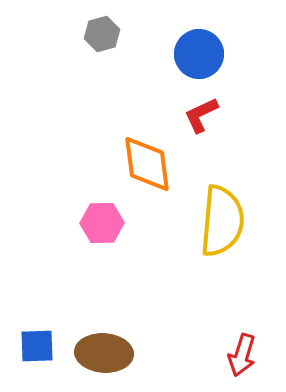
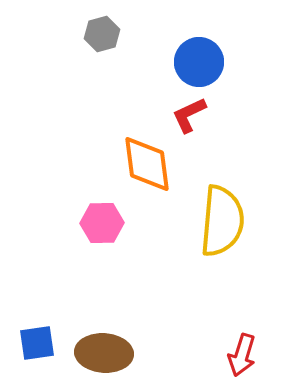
blue circle: moved 8 px down
red L-shape: moved 12 px left
blue square: moved 3 px up; rotated 6 degrees counterclockwise
